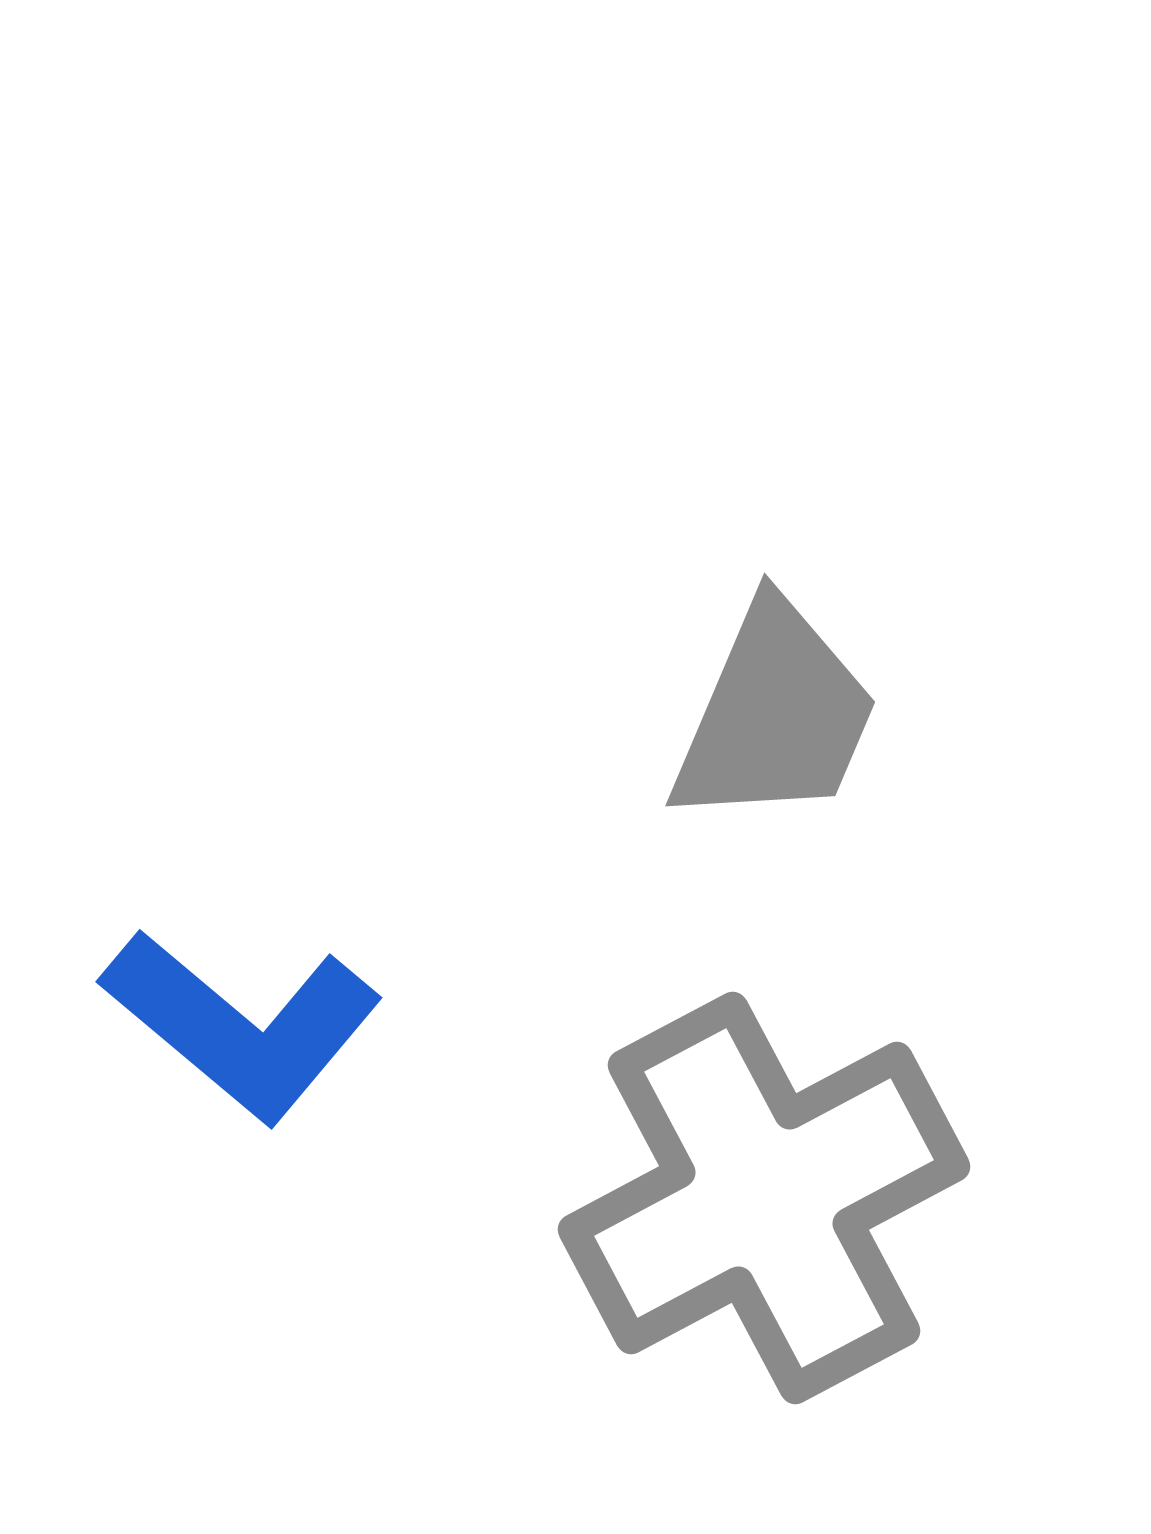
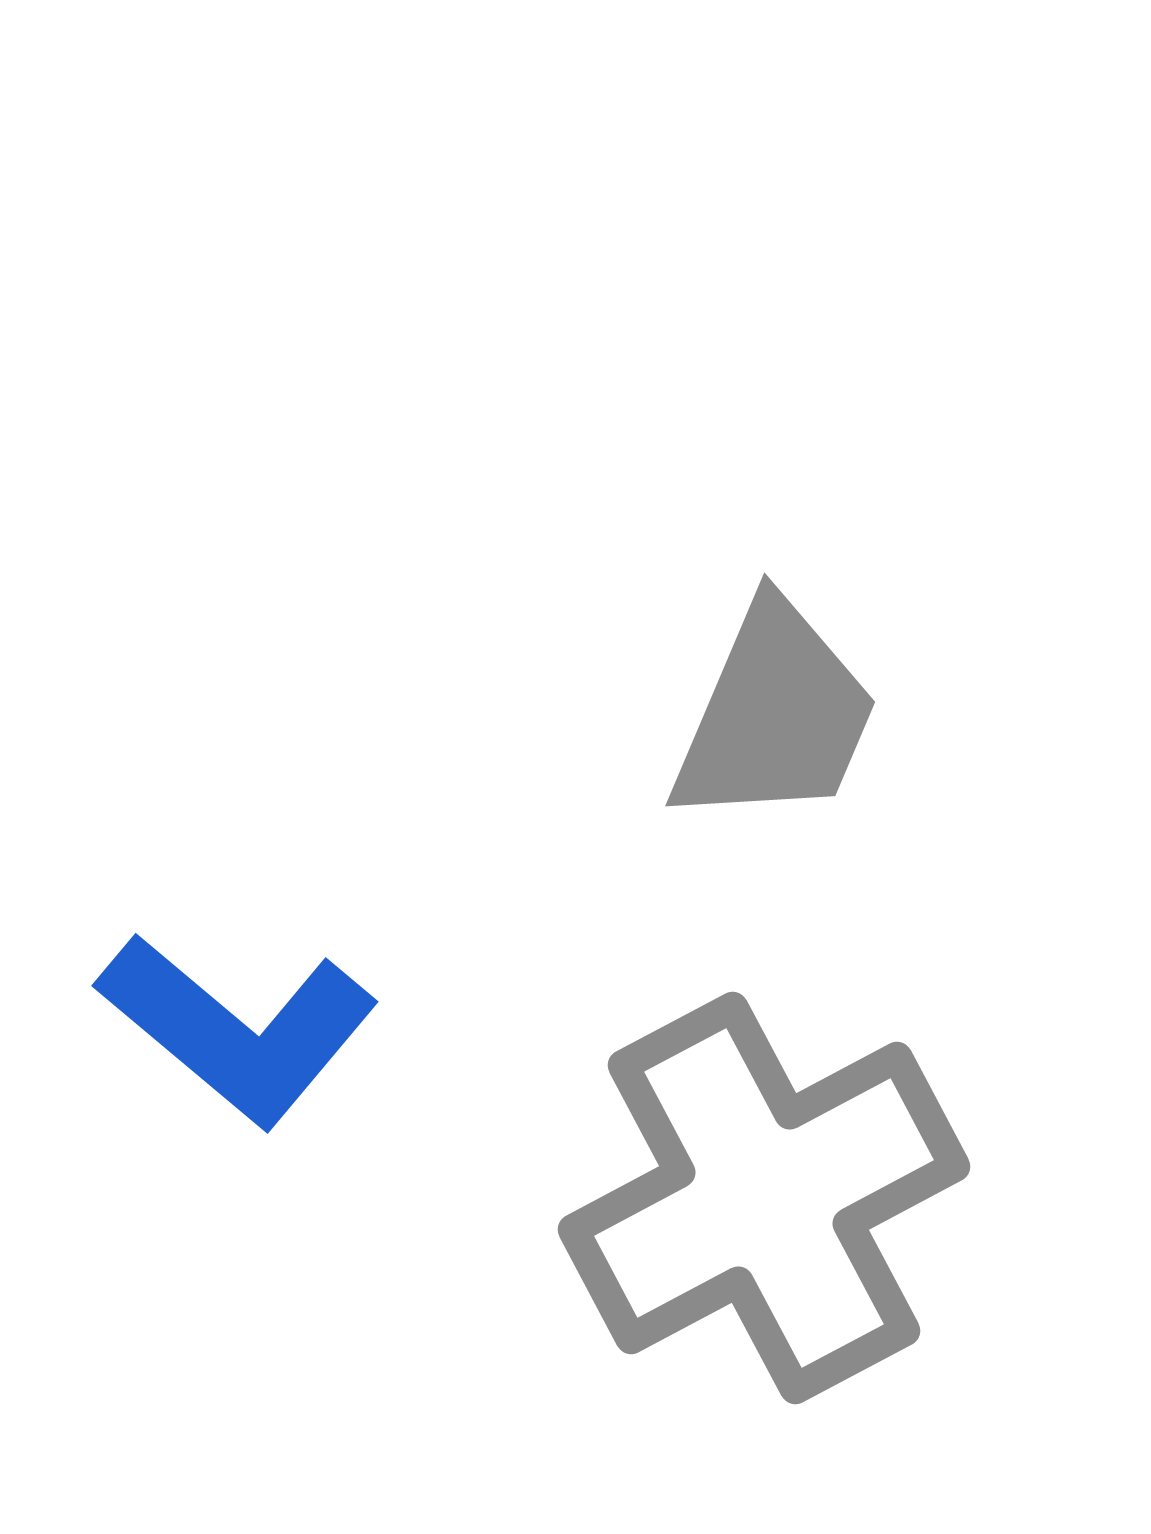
blue L-shape: moved 4 px left, 4 px down
